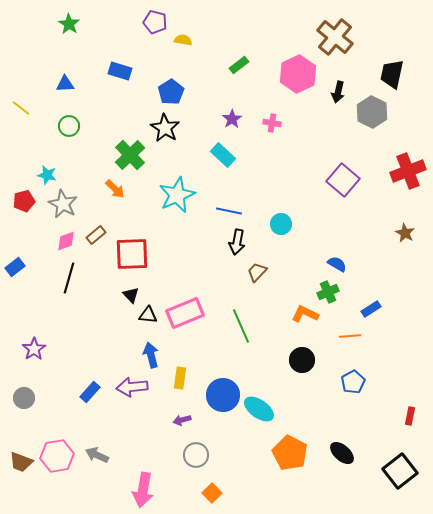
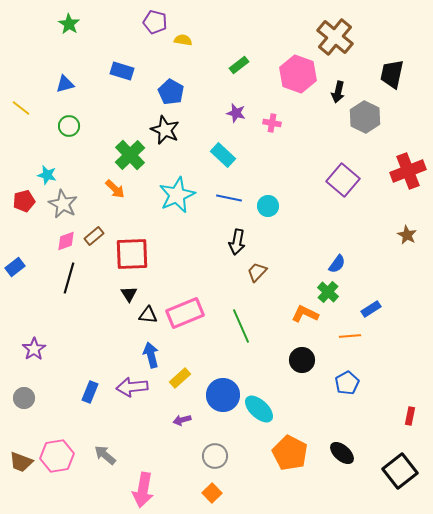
blue rectangle at (120, 71): moved 2 px right
pink hexagon at (298, 74): rotated 15 degrees counterclockwise
blue triangle at (65, 84): rotated 12 degrees counterclockwise
blue pentagon at (171, 92): rotated 10 degrees counterclockwise
gray hexagon at (372, 112): moved 7 px left, 5 px down
purple star at (232, 119): moved 4 px right, 6 px up; rotated 24 degrees counterclockwise
black star at (165, 128): moved 2 px down; rotated 8 degrees counterclockwise
blue line at (229, 211): moved 13 px up
cyan circle at (281, 224): moved 13 px left, 18 px up
brown star at (405, 233): moved 2 px right, 2 px down
brown rectangle at (96, 235): moved 2 px left, 1 px down
blue semicircle at (337, 264): rotated 96 degrees clockwise
green cross at (328, 292): rotated 25 degrees counterclockwise
black triangle at (131, 295): moved 2 px left, 1 px up; rotated 12 degrees clockwise
yellow rectangle at (180, 378): rotated 40 degrees clockwise
blue pentagon at (353, 382): moved 6 px left, 1 px down
blue rectangle at (90, 392): rotated 20 degrees counterclockwise
cyan ellipse at (259, 409): rotated 8 degrees clockwise
gray arrow at (97, 455): moved 8 px right; rotated 15 degrees clockwise
gray circle at (196, 455): moved 19 px right, 1 px down
